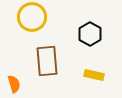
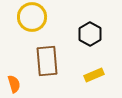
yellow rectangle: rotated 36 degrees counterclockwise
